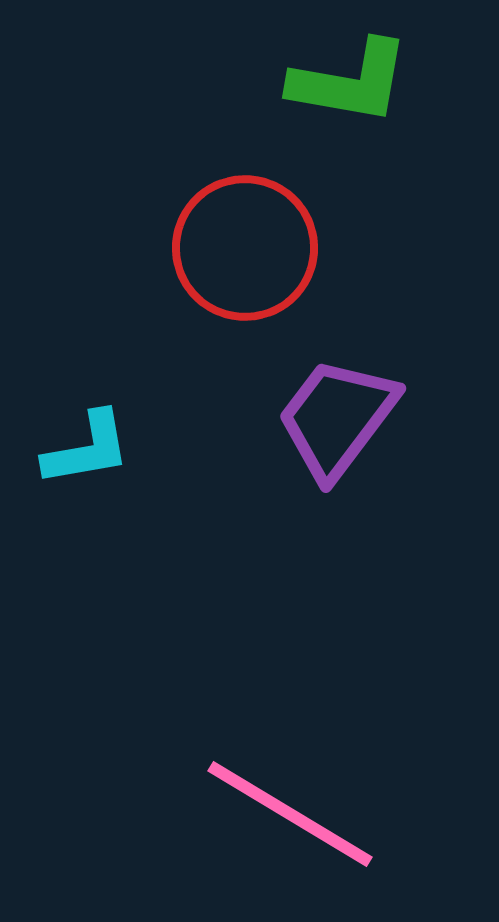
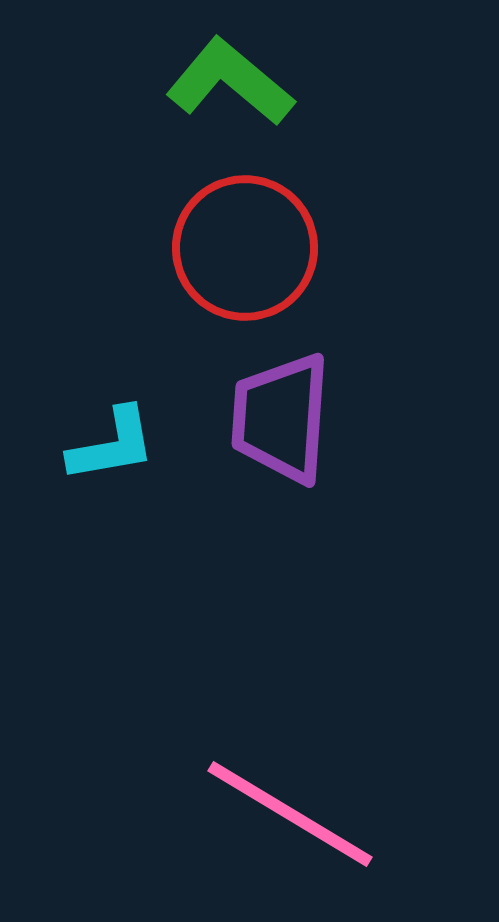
green L-shape: moved 120 px left; rotated 150 degrees counterclockwise
purple trapezoid: moved 56 px left; rotated 33 degrees counterclockwise
cyan L-shape: moved 25 px right, 4 px up
